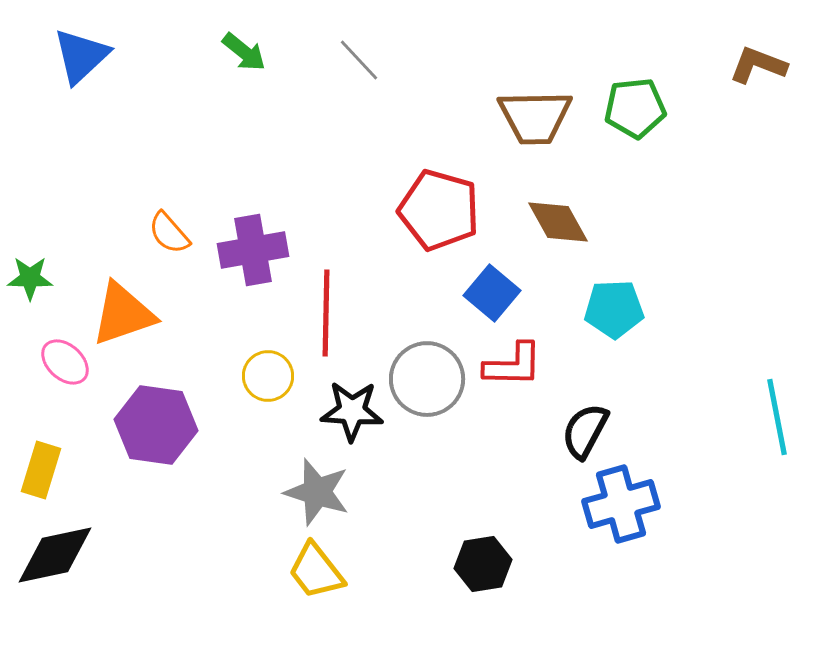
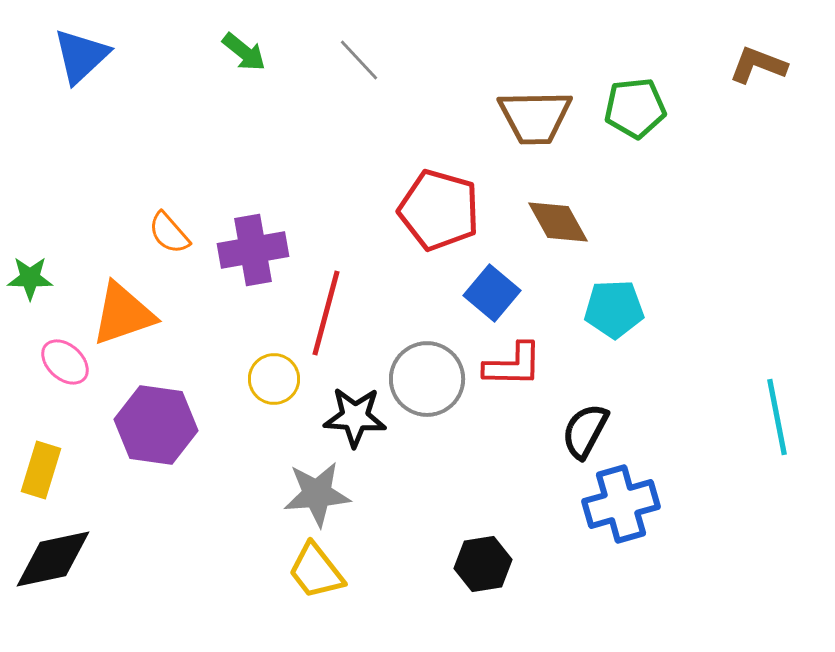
red line: rotated 14 degrees clockwise
yellow circle: moved 6 px right, 3 px down
black star: moved 3 px right, 6 px down
gray star: moved 2 px down; rotated 22 degrees counterclockwise
black diamond: moved 2 px left, 4 px down
